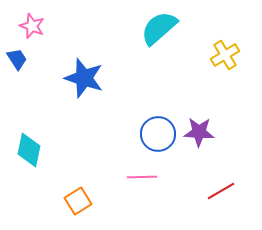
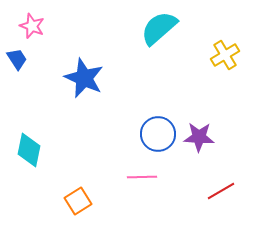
blue star: rotated 6 degrees clockwise
purple star: moved 5 px down
